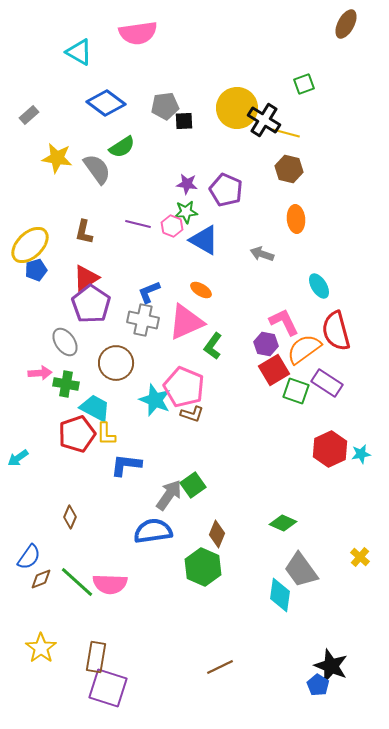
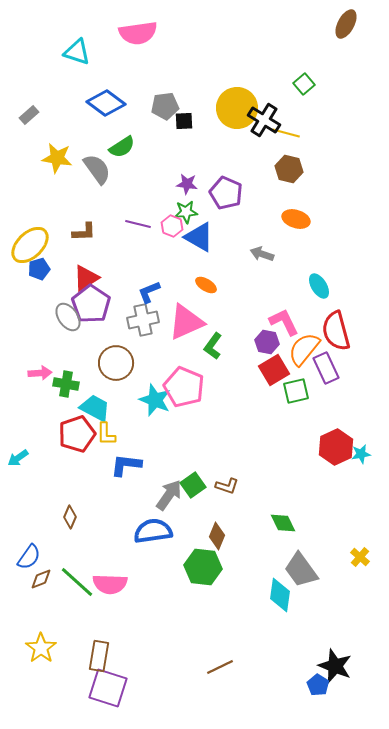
cyan triangle at (79, 52): moved 2 px left; rotated 12 degrees counterclockwise
green square at (304, 84): rotated 20 degrees counterclockwise
purple pentagon at (226, 190): moved 3 px down
orange ellipse at (296, 219): rotated 68 degrees counterclockwise
brown L-shape at (84, 232): rotated 105 degrees counterclockwise
blue triangle at (204, 240): moved 5 px left, 3 px up
blue pentagon at (36, 270): moved 3 px right, 1 px up
orange ellipse at (201, 290): moved 5 px right, 5 px up
gray cross at (143, 320): rotated 24 degrees counterclockwise
gray ellipse at (65, 342): moved 3 px right, 25 px up
purple hexagon at (266, 344): moved 1 px right, 2 px up
orange semicircle at (304, 349): rotated 15 degrees counterclockwise
purple rectangle at (327, 383): moved 1 px left, 15 px up; rotated 32 degrees clockwise
green square at (296, 391): rotated 32 degrees counterclockwise
brown L-shape at (192, 414): moved 35 px right, 72 px down
red hexagon at (330, 449): moved 6 px right, 2 px up
green diamond at (283, 523): rotated 40 degrees clockwise
brown diamond at (217, 534): moved 2 px down
green hexagon at (203, 567): rotated 18 degrees counterclockwise
brown rectangle at (96, 657): moved 3 px right, 1 px up
black star at (331, 666): moved 4 px right
